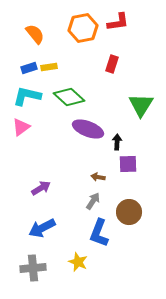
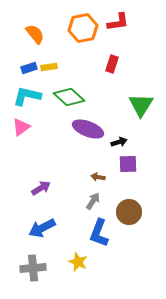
black arrow: moved 2 px right; rotated 70 degrees clockwise
